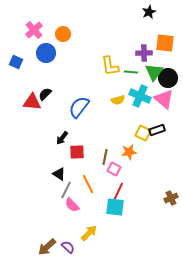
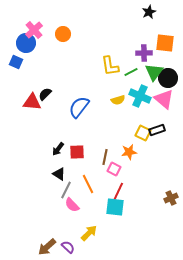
blue circle: moved 20 px left, 10 px up
green line: rotated 32 degrees counterclockwise
black arrow: moved 4 px left, 11 px down
